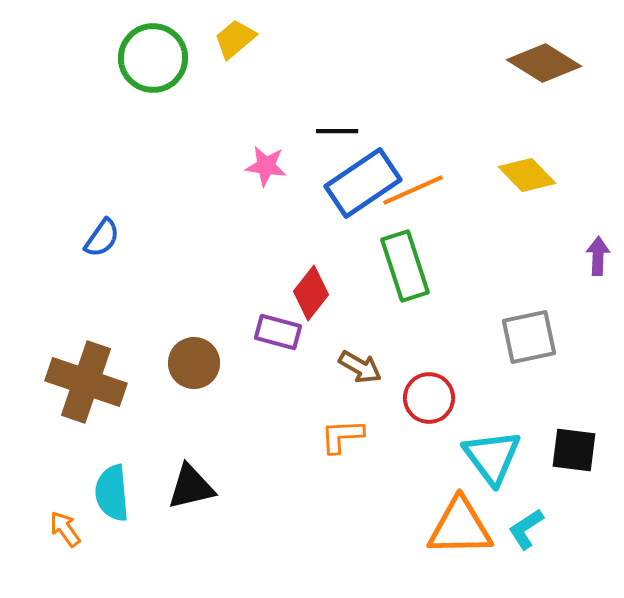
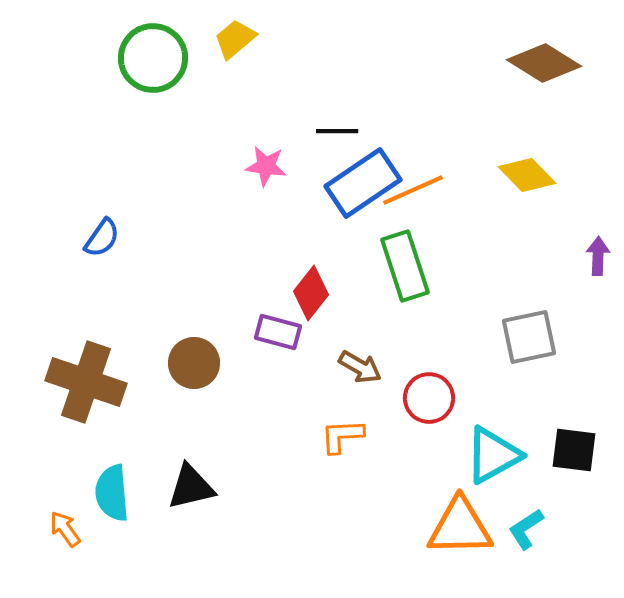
cyan triangle: moved 1 px right, 2 px up; rotated 38 degrees clockwise
